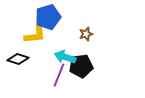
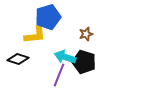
black pentagon: moved 3 px right, 4 px up; rotated 25 degrees clockwise
